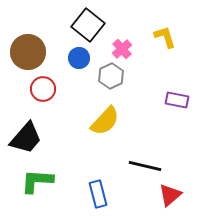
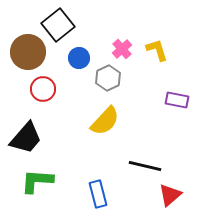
black square: moved 30 px left; rotated 12 degrees clockwise
yellow L-shape: moved 8 px left, 13 px down
gray hexagon: moved 3 px left, 2 px down
